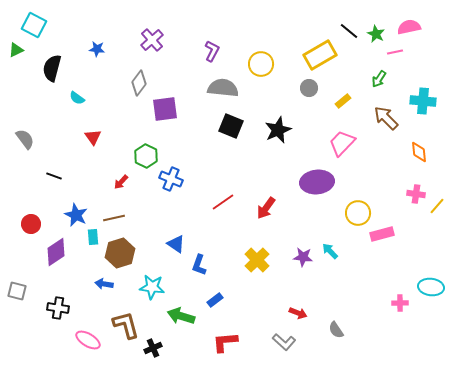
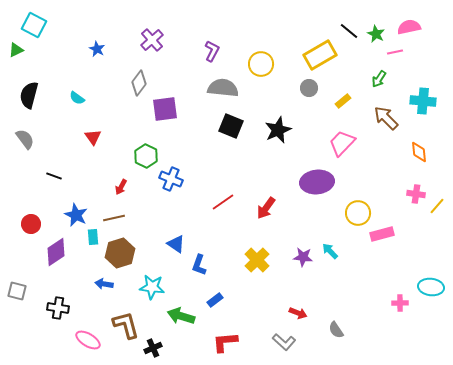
blue star at (97, 49): rotated 21 degrees clockwise
black semicircle at (52, 68): moved 23 px left, 27 px down
red arrow at (121, 182): moved 5 px down; rotated 14 degrees counterclockwise
